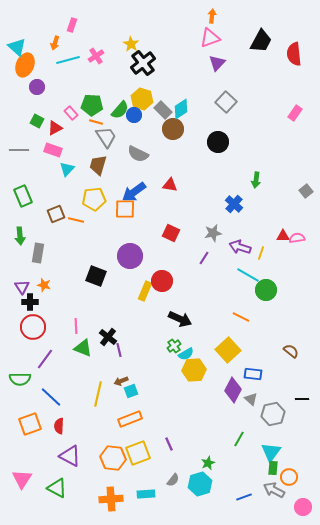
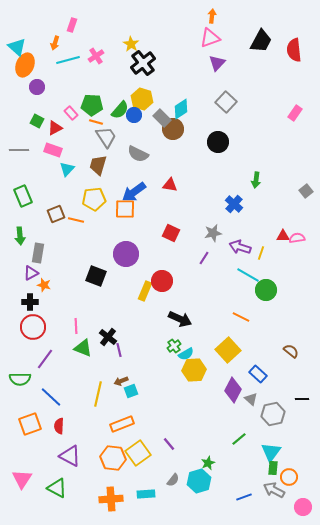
red semicircle at (294, 54): moved 4 px up
gray rectangle at (163, 110): moved 1 px left, 8 px down
purple circle at (130, 256): moved 4 px left, 2 px up
purple triangle at (22, 287): moved 9 px right, 14 px up; rotated 35 degrees clockwise
blue rectangle at (253, 374): moved 5 px right; rotated 36 degrees clockwise
orange rectangle at (130, 419): moved 8 px left, 5 px down
green line at (239, 439): rotated 21 degrees clockwise
purple line at (169, 444): rotated 16 degrees counterclockwise
yellow square at (138, 453): rotated 15 degrees counterclockwise
cyan hexagon at (200, 484): moved 1 px left, 3 px up
